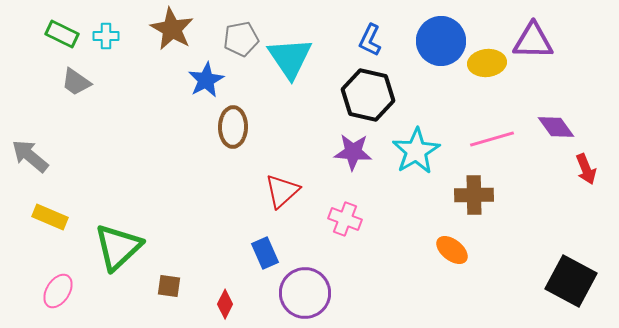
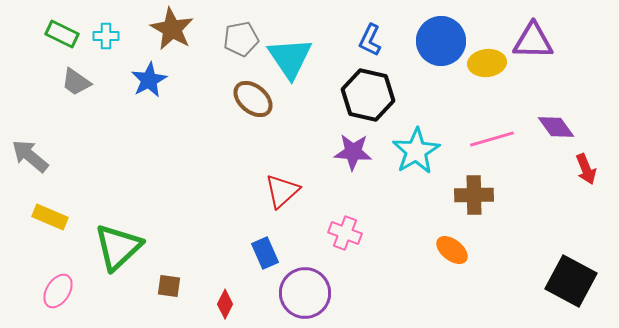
blue star: moved 57 px left
brown ellipse: moved 20 px right, 28 px up; rotated 51 degrees counterclockwise
pink cross: moved 14 px down
